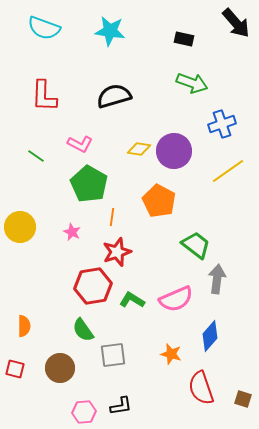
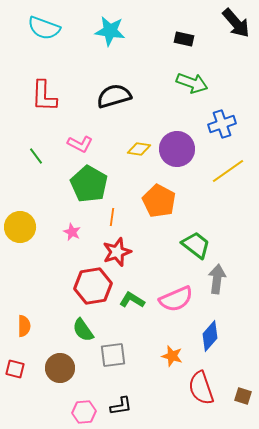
purple circle: moved 3 px right, 2 px up
green line: rotated 18 degrees clockwise
orange star: moved 1 px right, 2 px down
brown square: moved 3 px up
